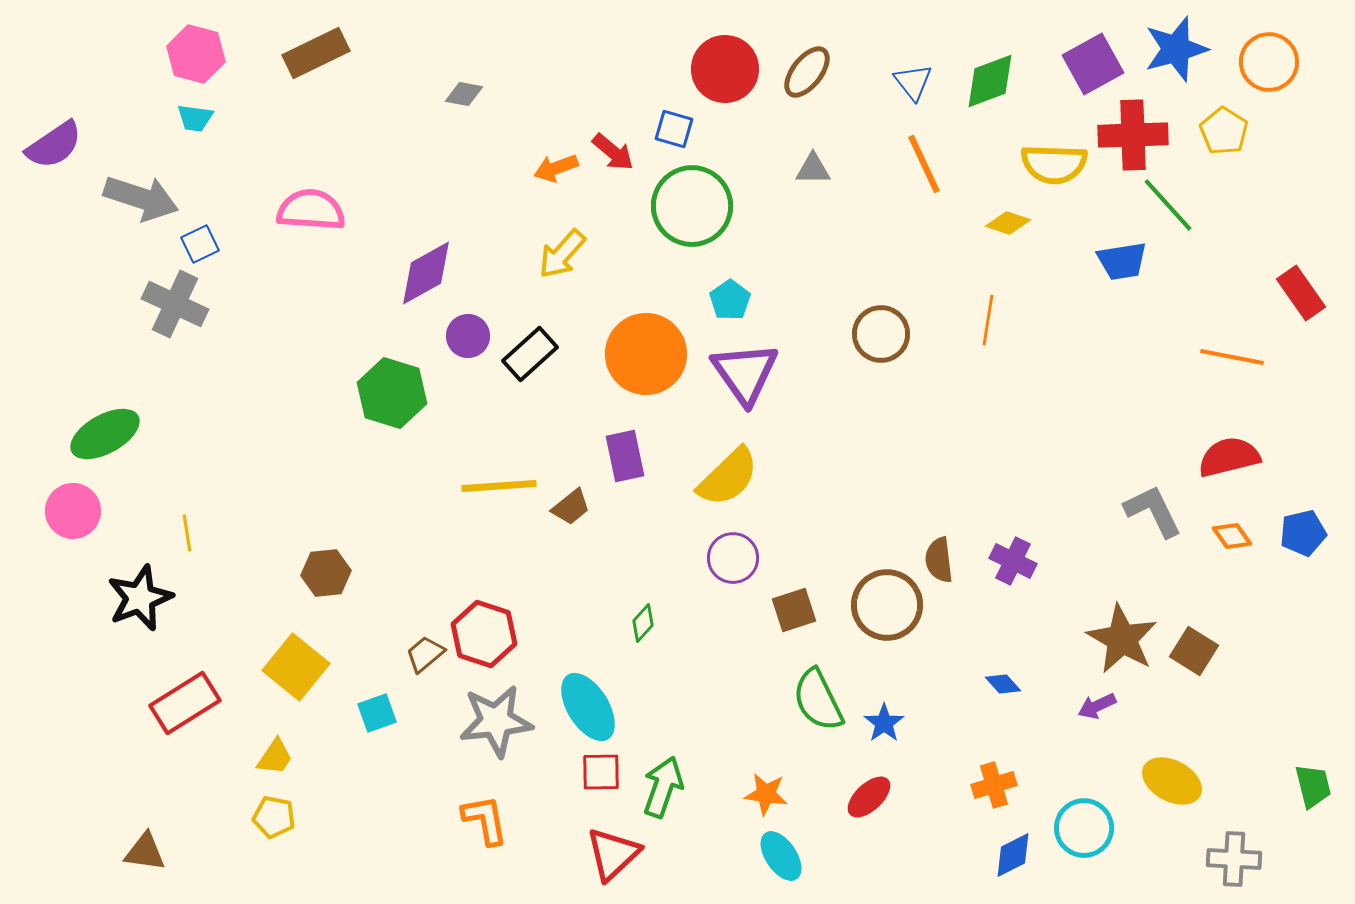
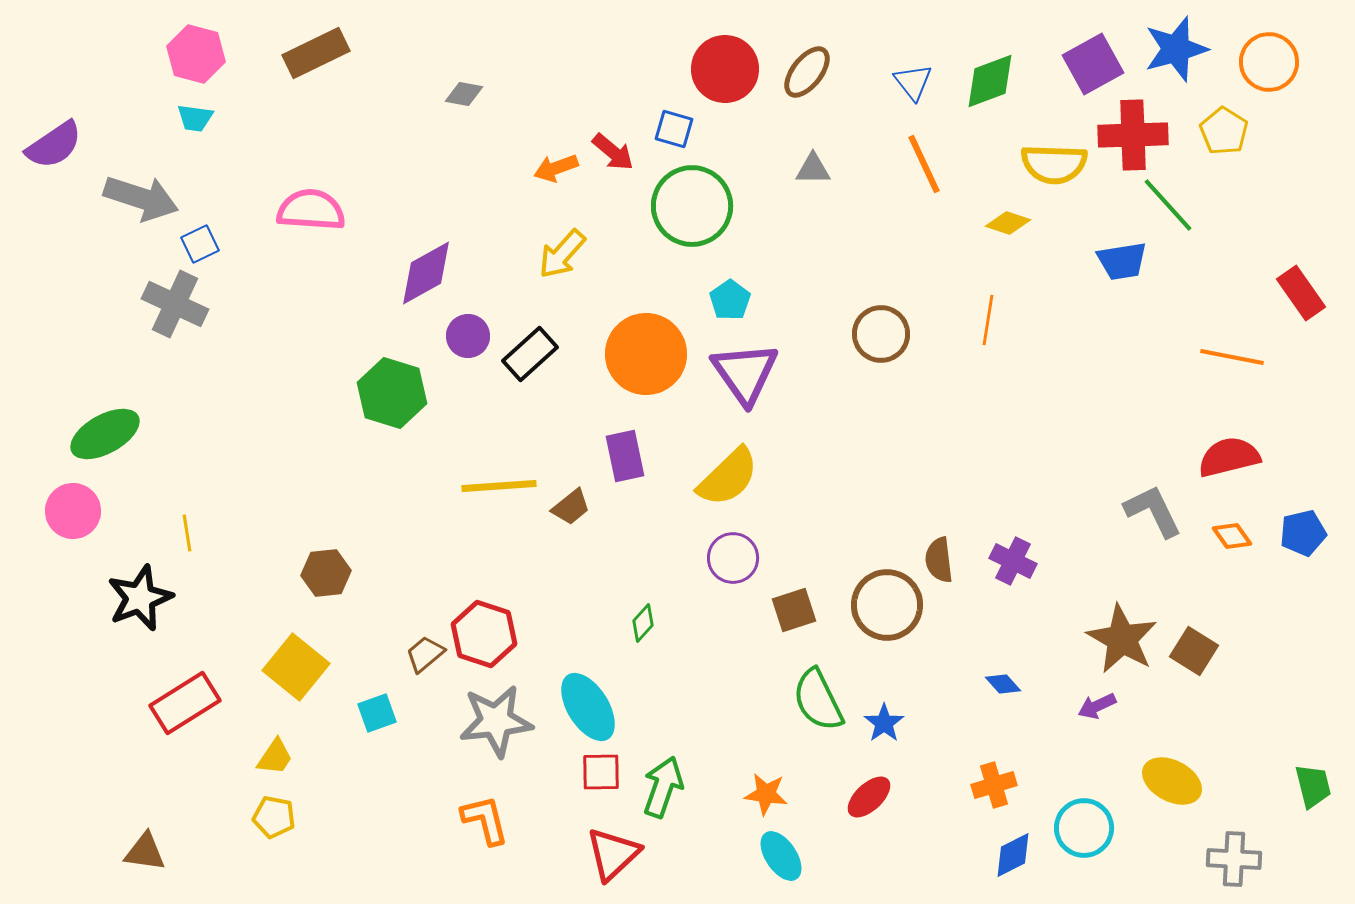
orange L-shape at (485, 820): rotated 4 degrees counterclockwise
